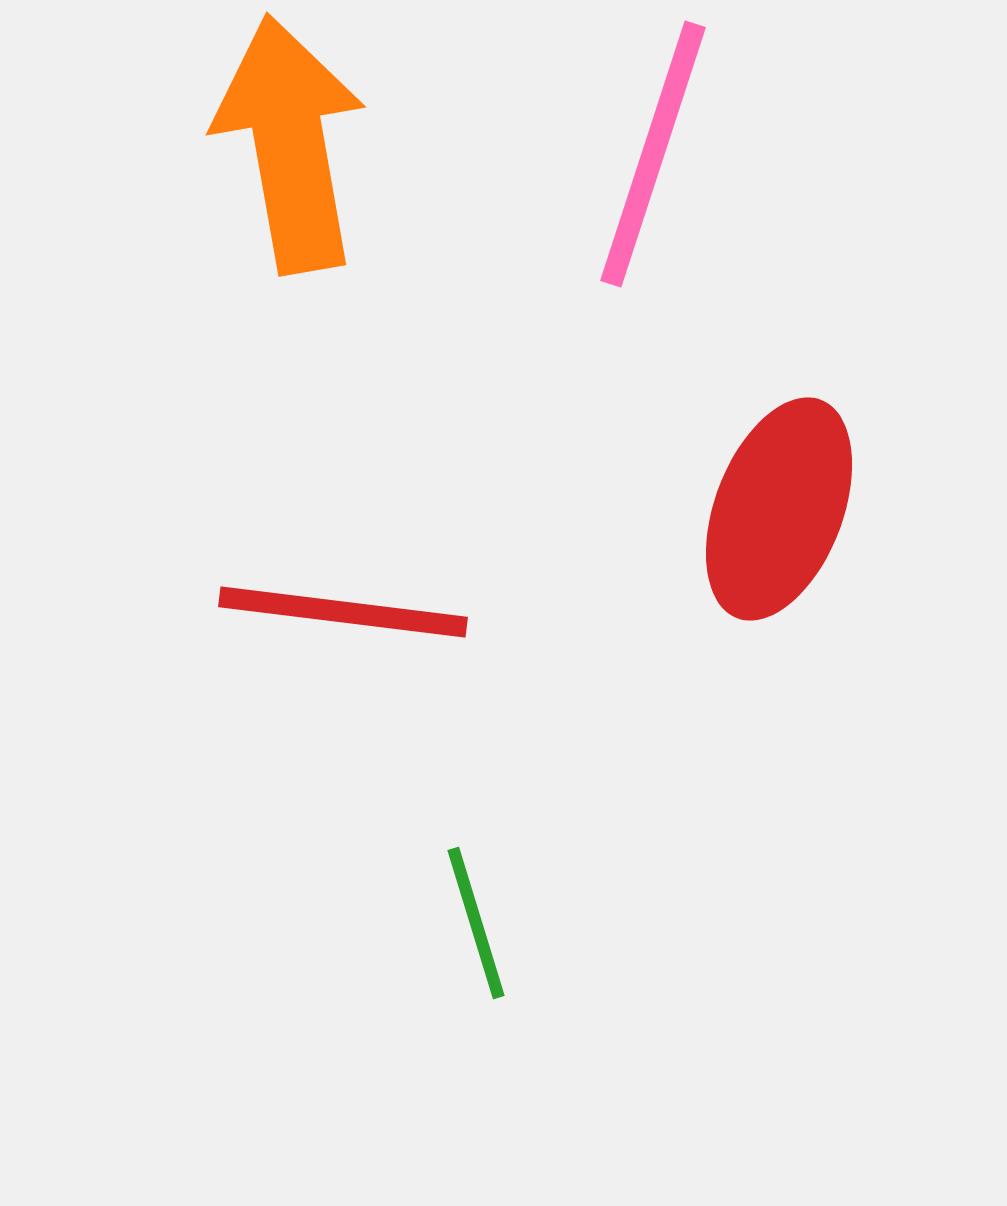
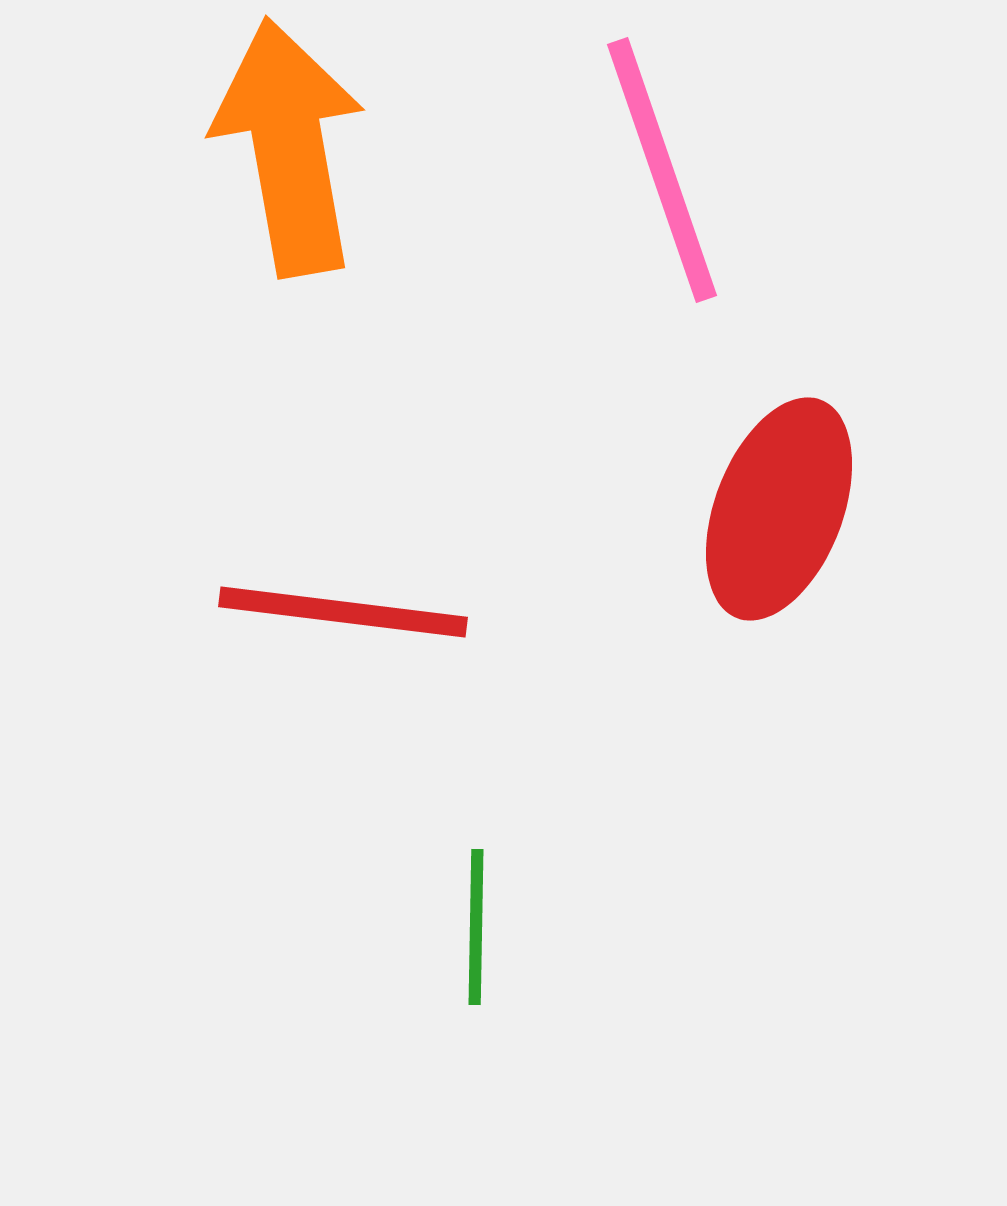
orange arrow: moved 1 px left, 3 px down
pink line: moved 9 px right, 16 px down; rotated 37 degrees counterclockwise
green line: moved 4 px down; rotated 18 degrees clockwise
